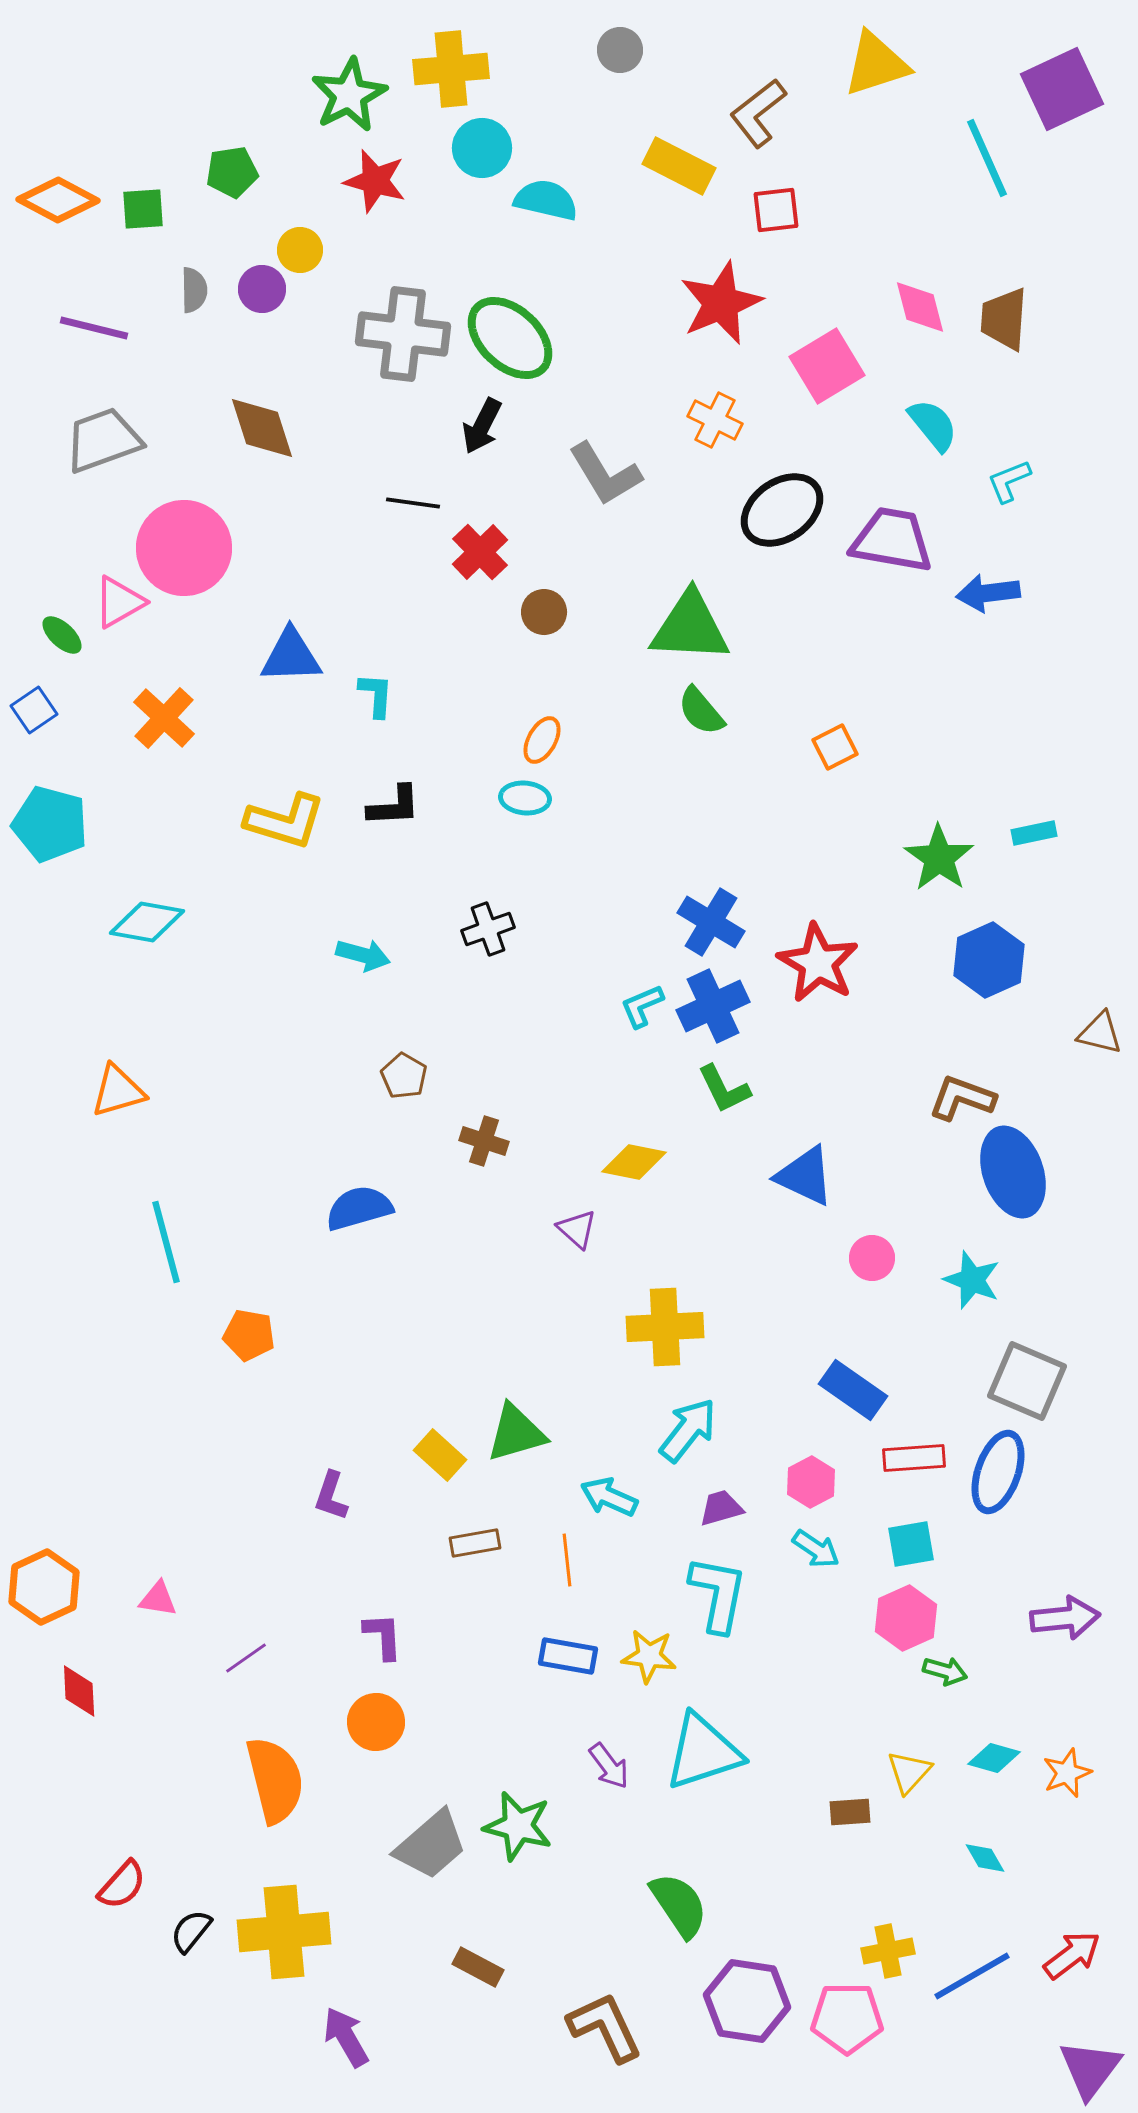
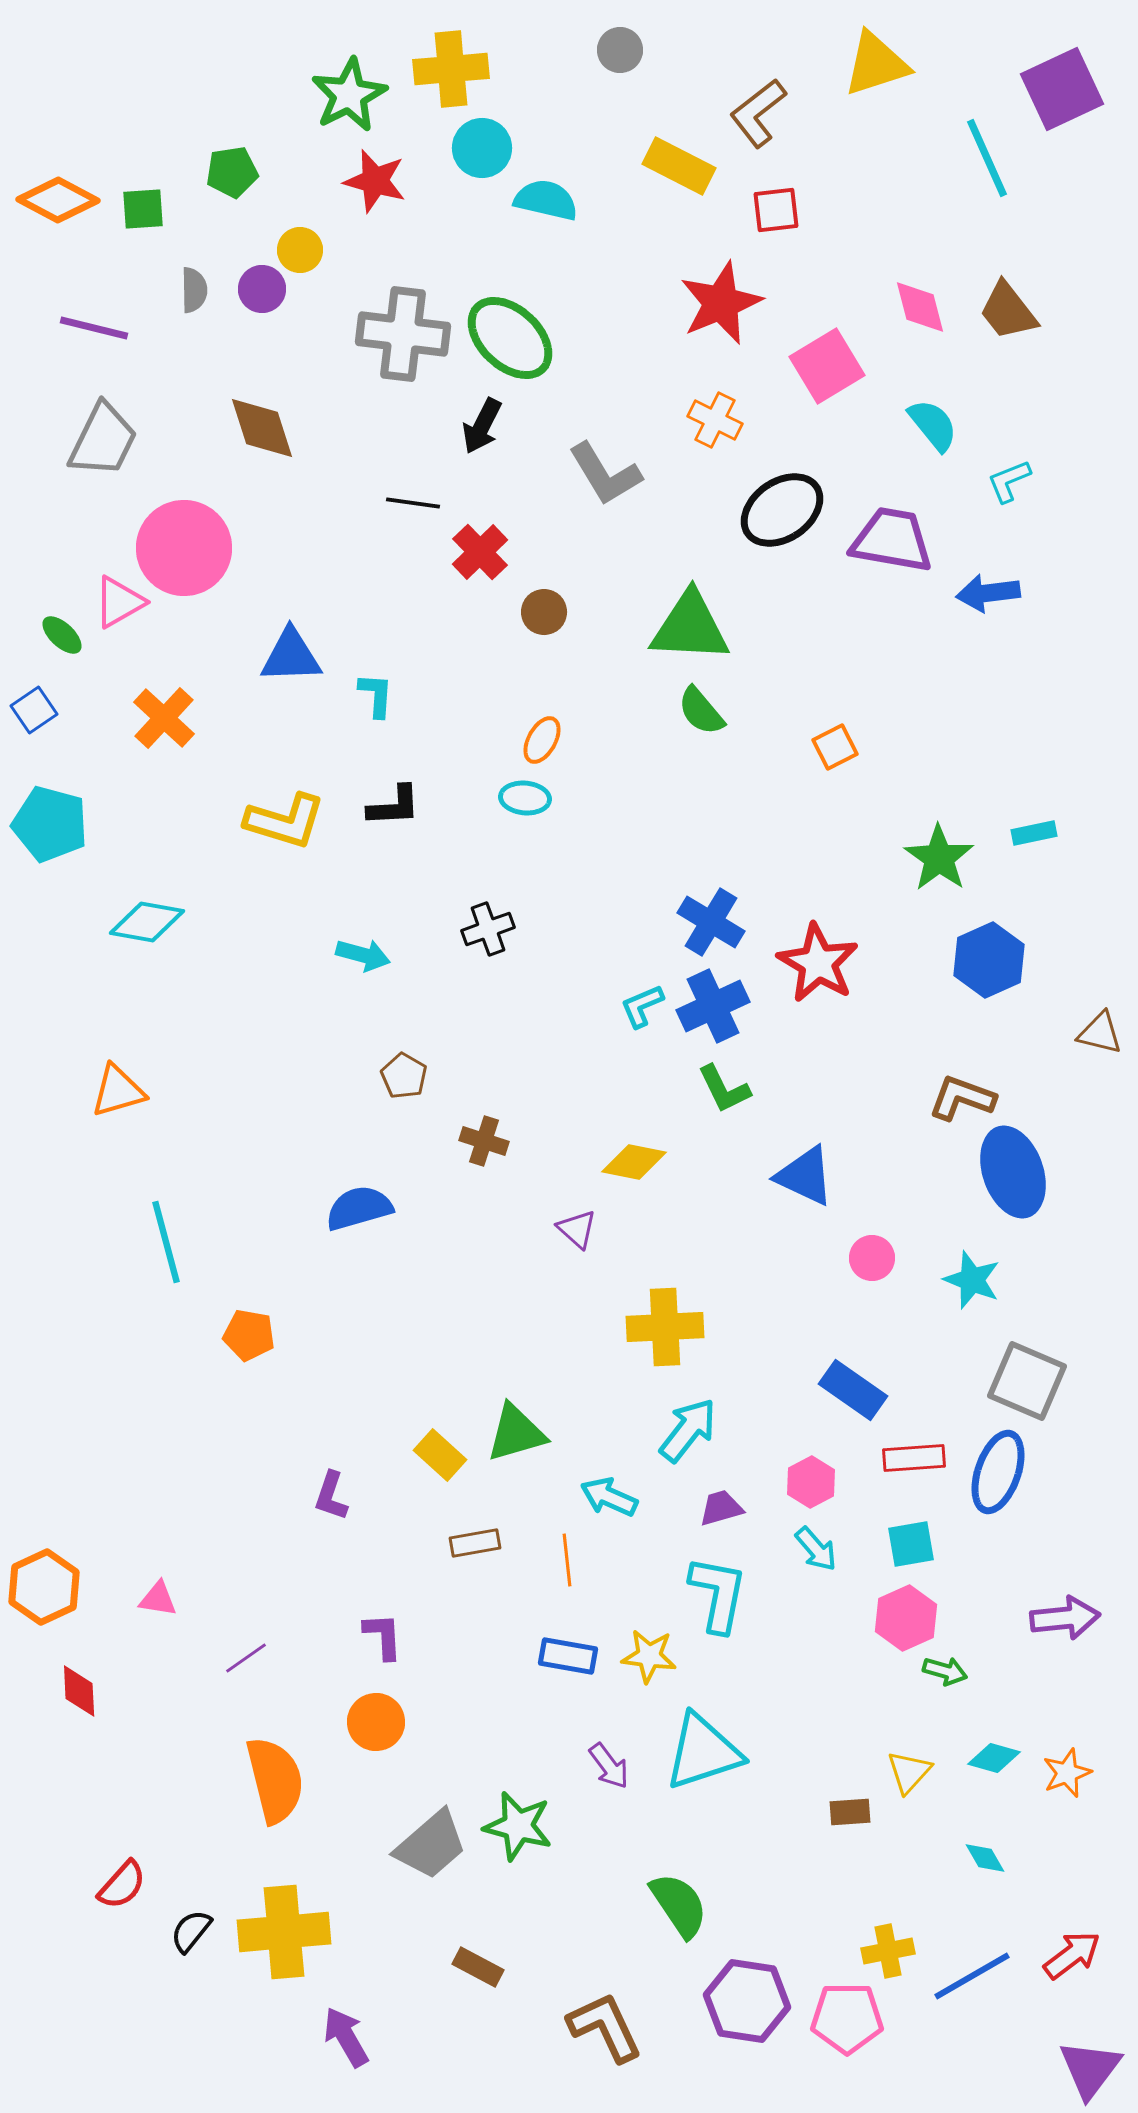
brown trapezoid at (1004, 319): moved 4 px right, 8 px up; rotated 42 degrees counterclockwise
gray trapezoid at (103, 440): rotated 136 degrees clockwise
cyan arrow at (816, 1549): rotated 15 degrees clockwise
